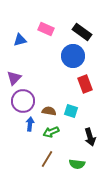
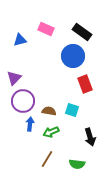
cyan square: moved 1 px right, 1 px up
